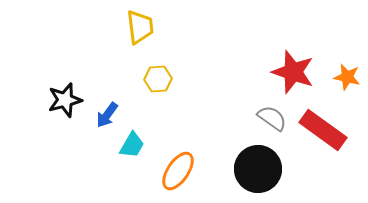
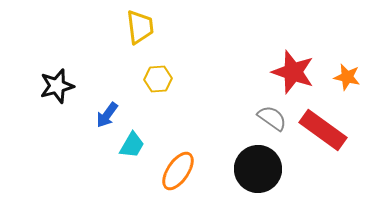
black star: moved 8 px left, 14 px up
